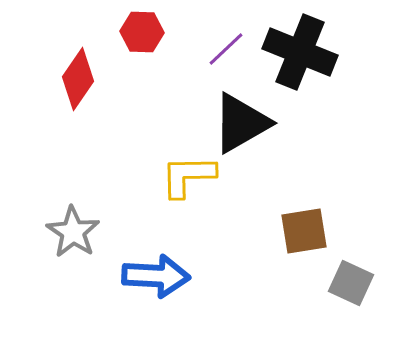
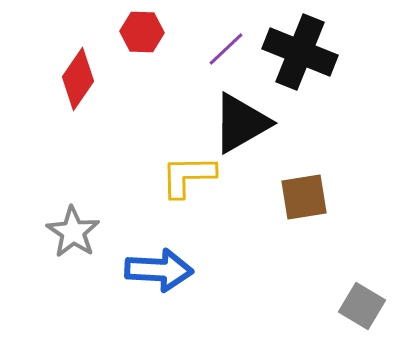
brown square: moved 34 px up
blue arrow: moved 3 px right, 6 px up
gray square: moved 11 px right, 23 px down; rotated 6 degrees clockwise
